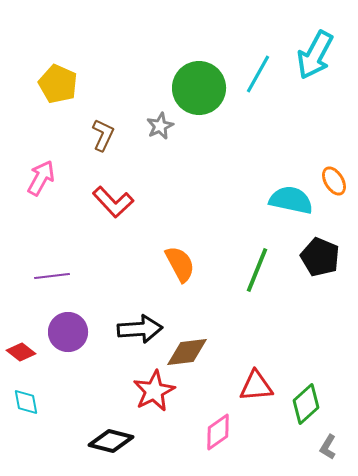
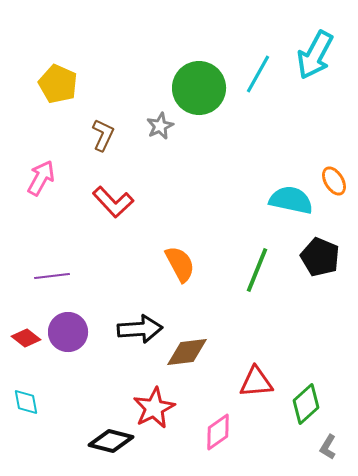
red diamond: moved 5 px right, 14 px up
red triangle: moved 4 px up
red star: moved 17 px down
